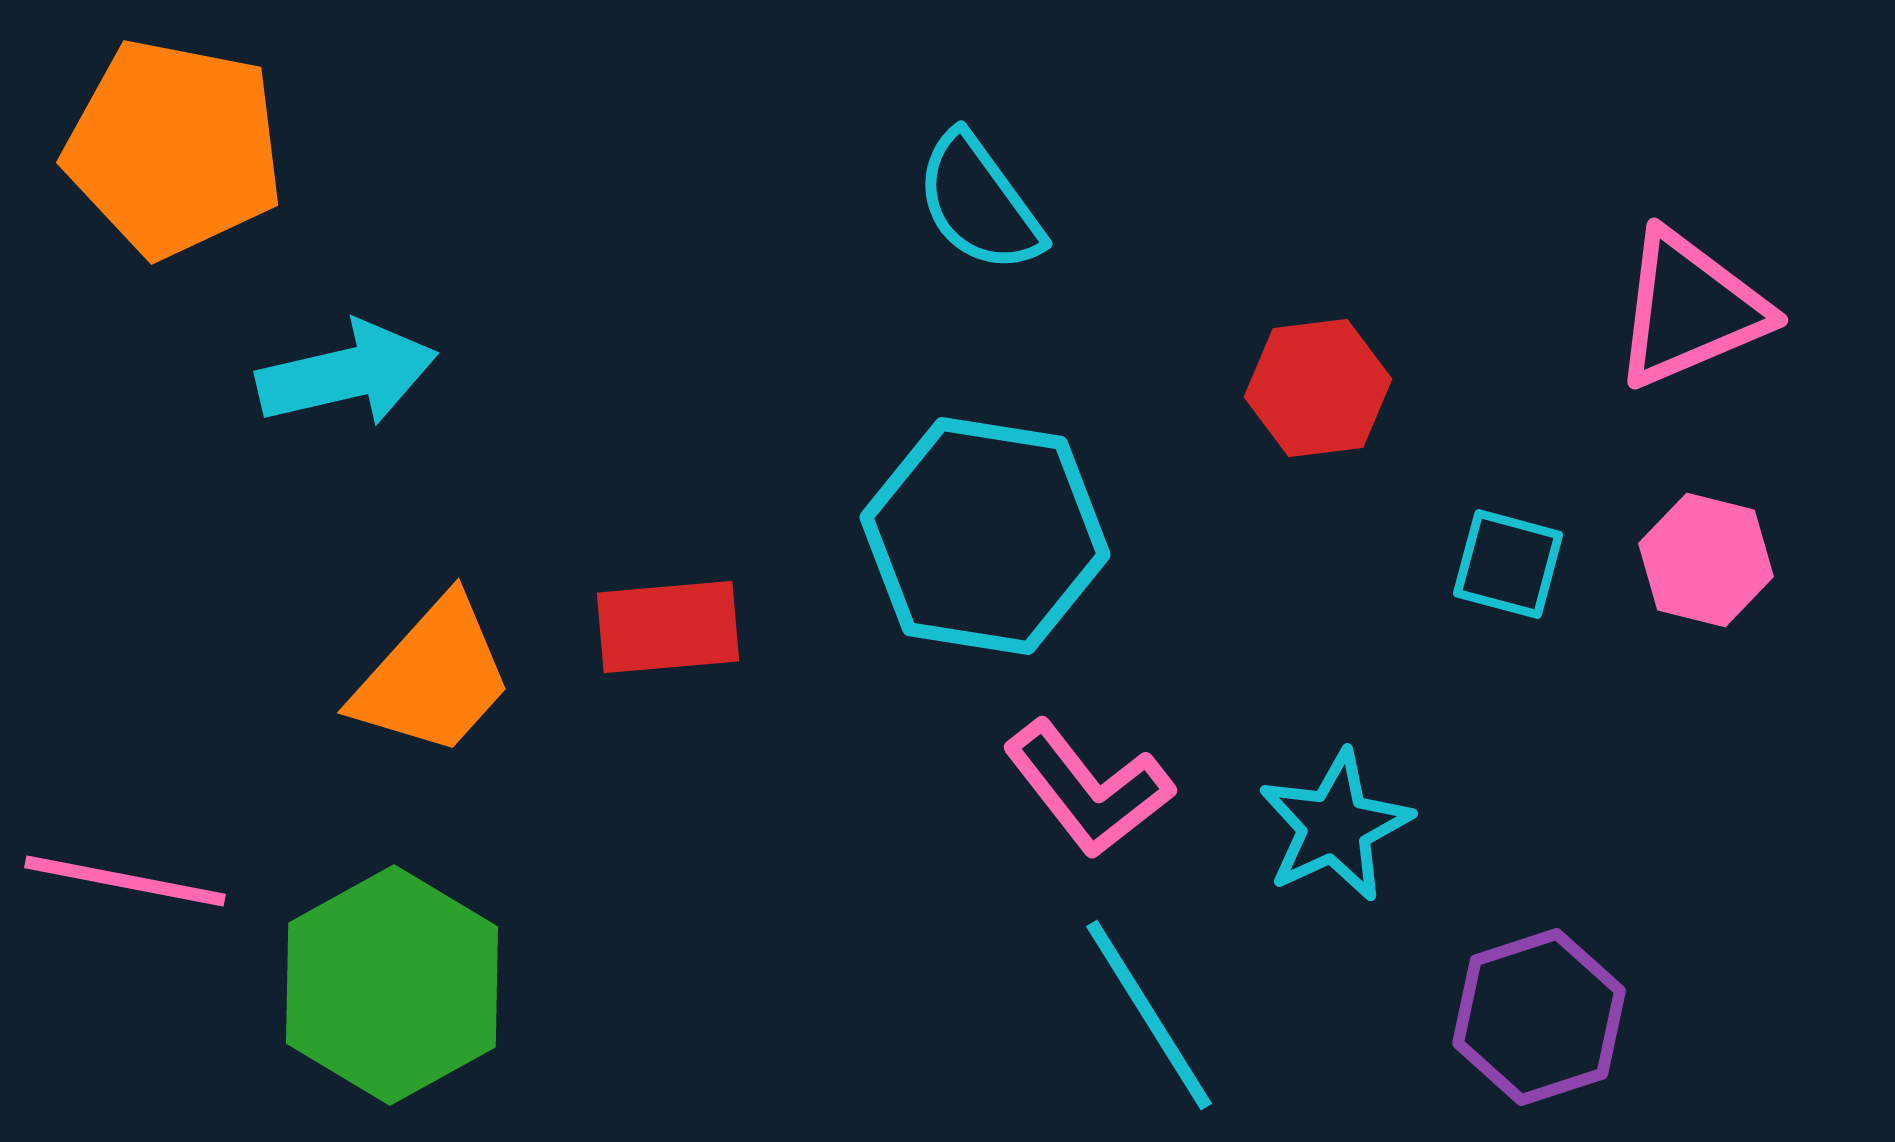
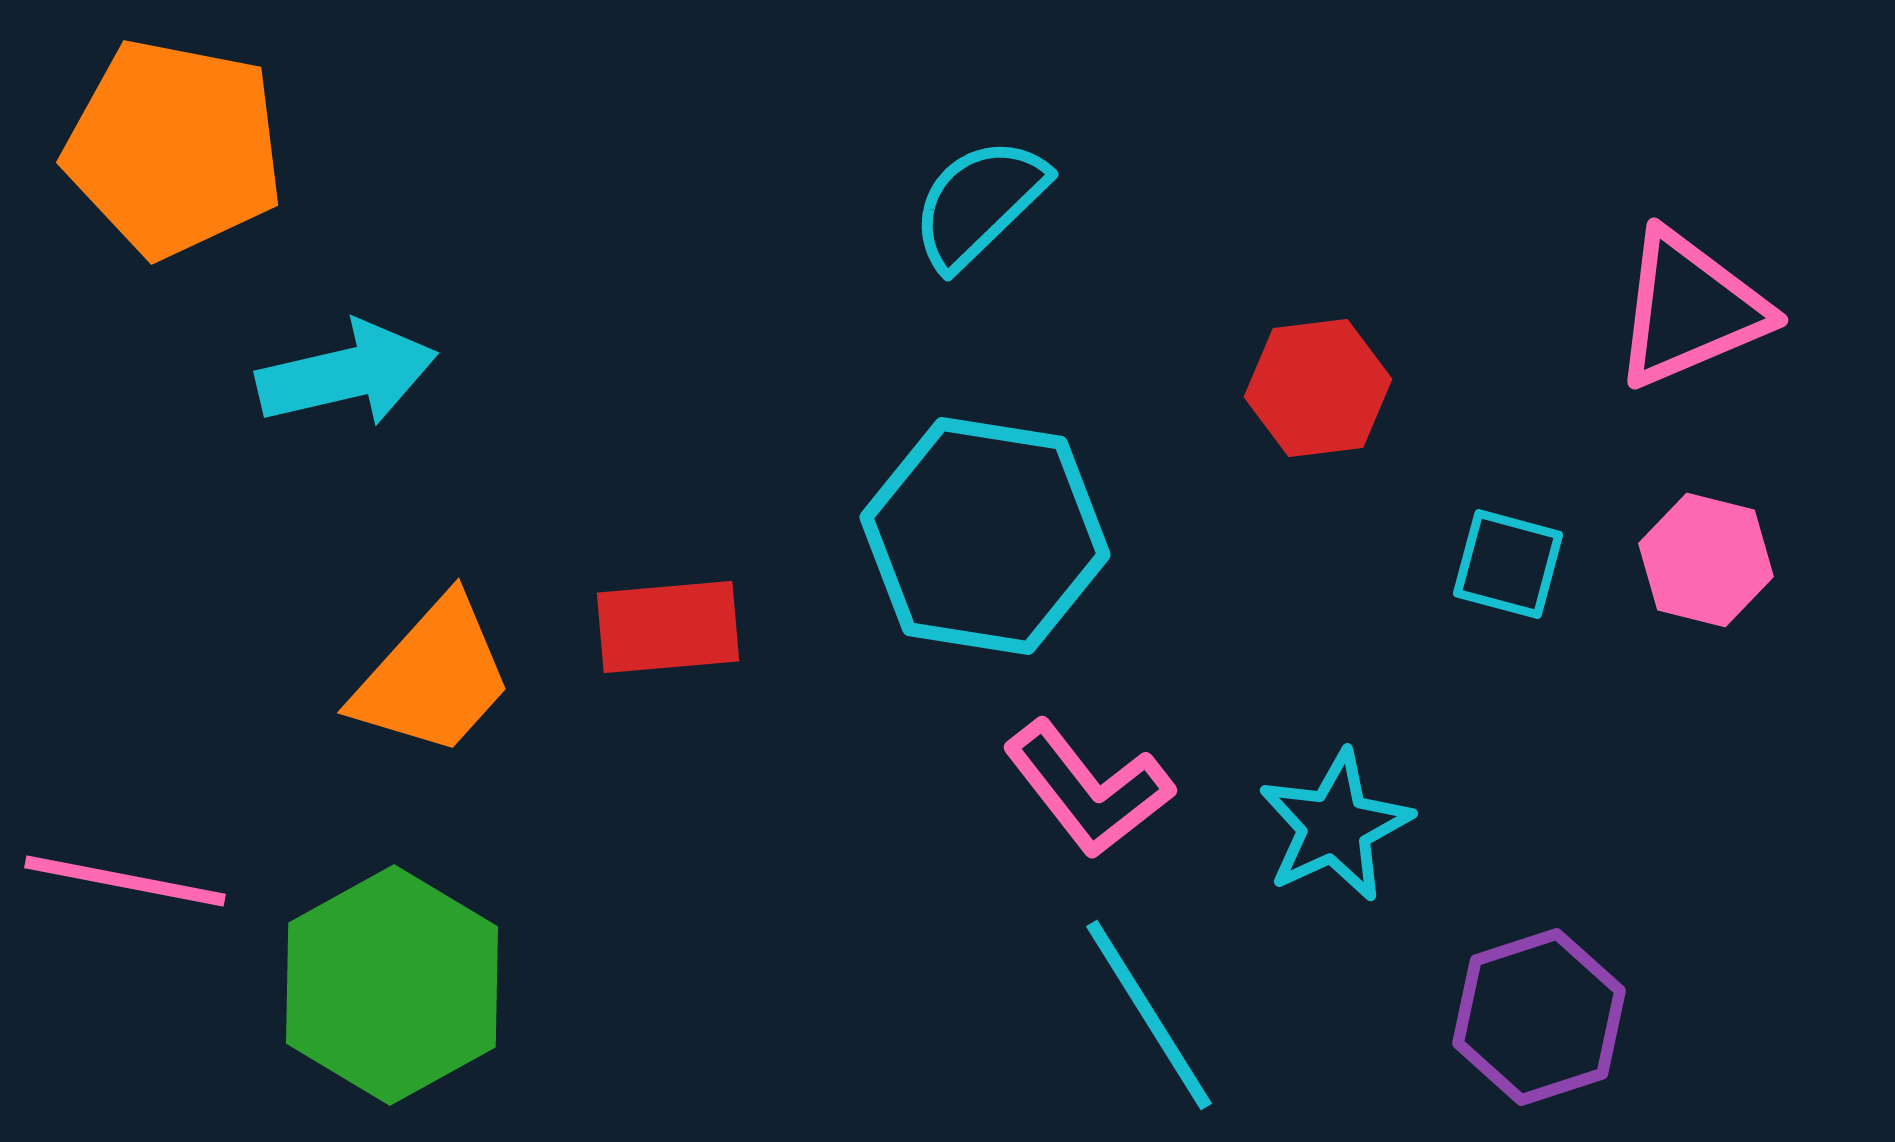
cyan semicircle: rotated 82 degrees clockwise
